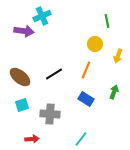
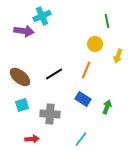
green arrow: moved 7 px left, 15 px down
blue rectangle: moved 3 px left
